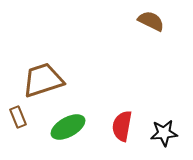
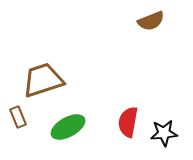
brown semicircle: rotated 132 degrees clockwise
red semicircle: moved 6 px right, 4 px up
